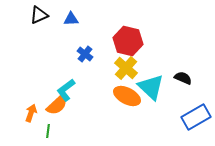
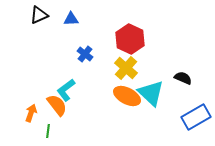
red hexagon: moved 2 px right, 2 px up; rotated 12 degrees clockwise
cyan triangle: moved 6 px down
orange semicircle: rotated 85 degrees counterclockwise
